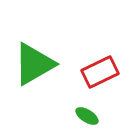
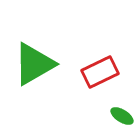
green ellipse: moved 35 px right
